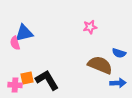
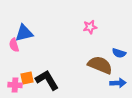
pink semicircle: moved 1 px left, 2 px down
